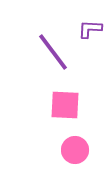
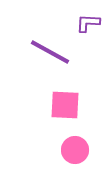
purple L-shape: moved 2 px left, 6 px up
purple line: moved 3 px left; rotated 24 degrees counterclockwise
